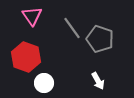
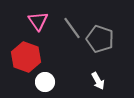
pink triangle: moved 6 px right, 5 px down
white circle: moved 1 px right, 1 px up
